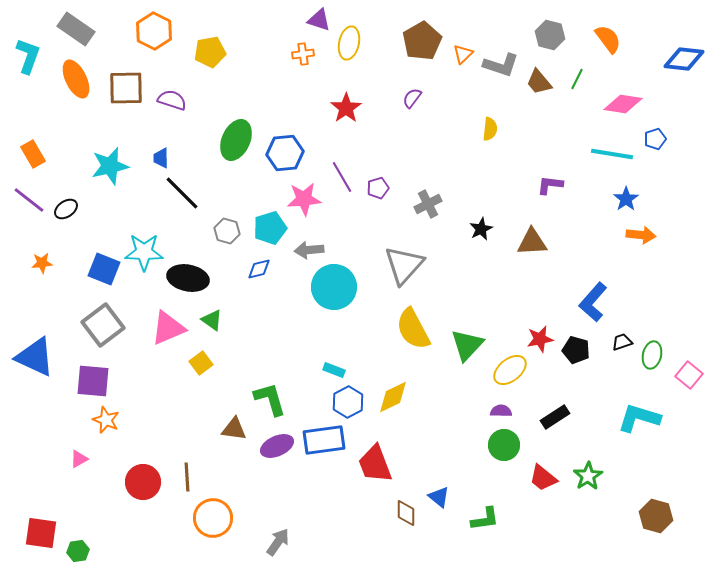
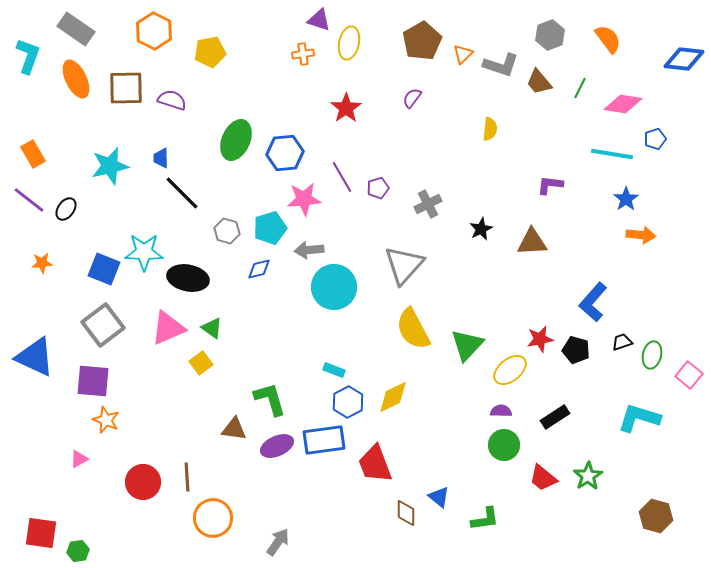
gray hexagon at (550, 35): rotated 24 degrees clockwise
green line at (577, 79): moved 3 px right, 9 px down
black ellipse at (66, 209): rotated 20 degrees counterclockwise
green triangle at (212, 320): moved 8 px down
